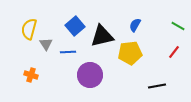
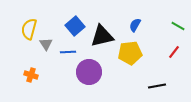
purple circle: moved 1 px left, 3 px up
